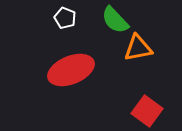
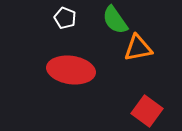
green semicircle: rotated 8 degrees clockwise
red ellipse: rotated 30 degrees clockwise
